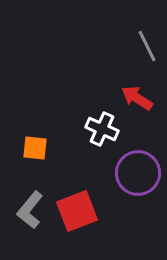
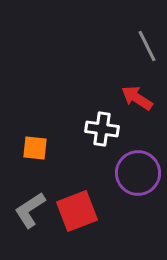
white cross: rotated 16 degrees counterclockwise
gray L-shape: rotated 18 degrees clockwise
